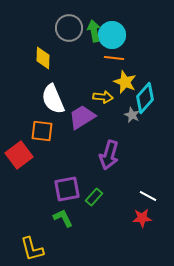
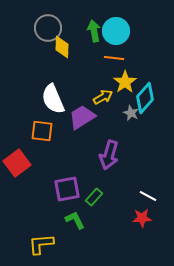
gray circle: moved 21 px left
cyan circle: moved 4 px right, 4 px up
yellow diamond: moved 19 px right, 11 px up
yellow star: rotated 15 degrees clockwise
yellow arrow: rotated 36 degrees counterclockwise
gray star: moved 1 px left, 2 px up
red square: moved 2 px left, 8 px down
green L-shape: moved 12 px right, 2 px down
yellow L-shape: moved 9 px right, 5 px up; rotated 100 degrees clockwise
